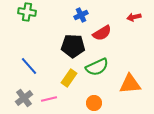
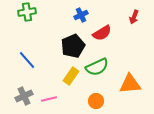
green cross: rotated 18 degrees counterclockwise
red arrow: rotated 56 degrees counterclockwise
black pentagon: rotated 25 degrees counterclockwise
blue line: moved 2 px left, 6 px up
yellow rectangle: moved 2 px right, 2 px up
gray cross: moved 2 px up; rotated 12 degrees clockwise
orange circle: moved 2 px right, 2 px up
